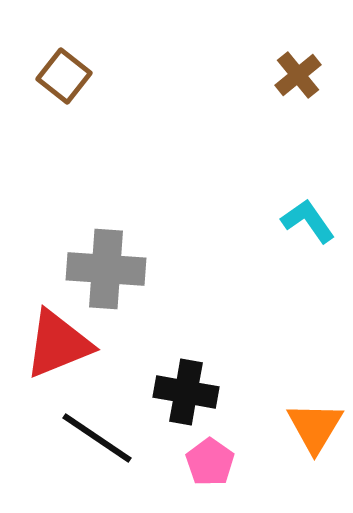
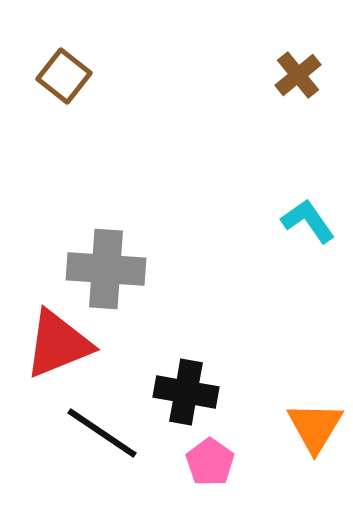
black line: moved 5 px right, 5 px up
